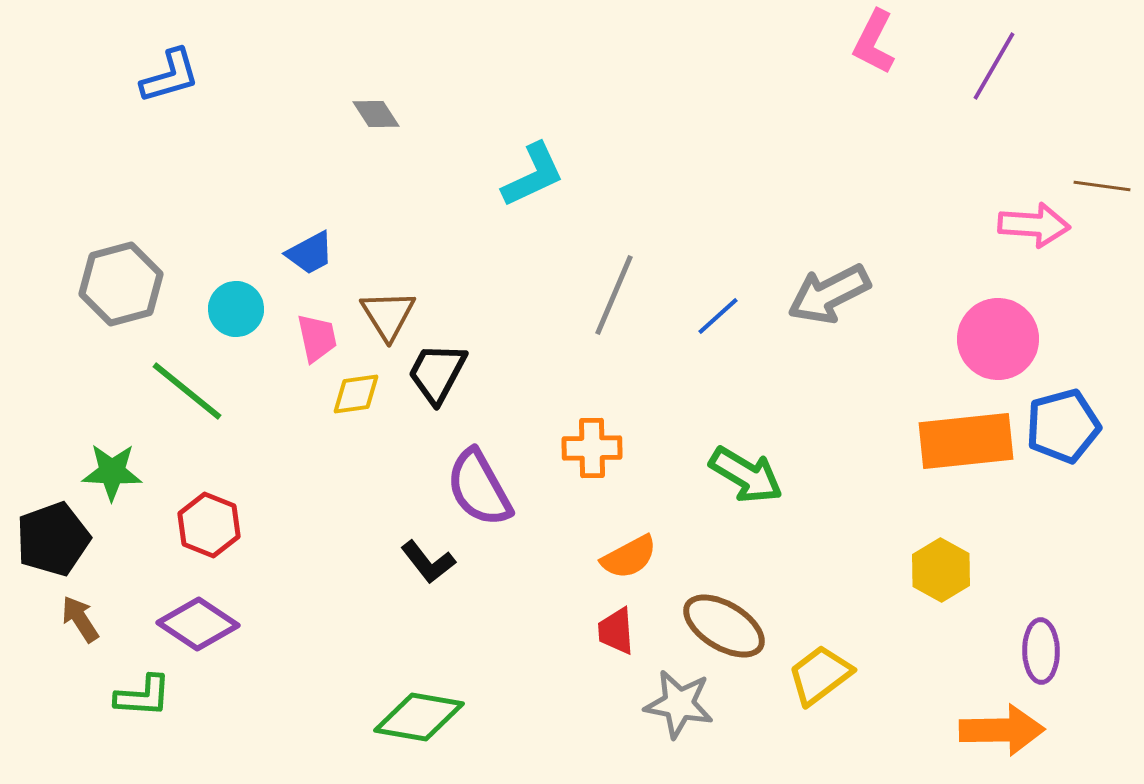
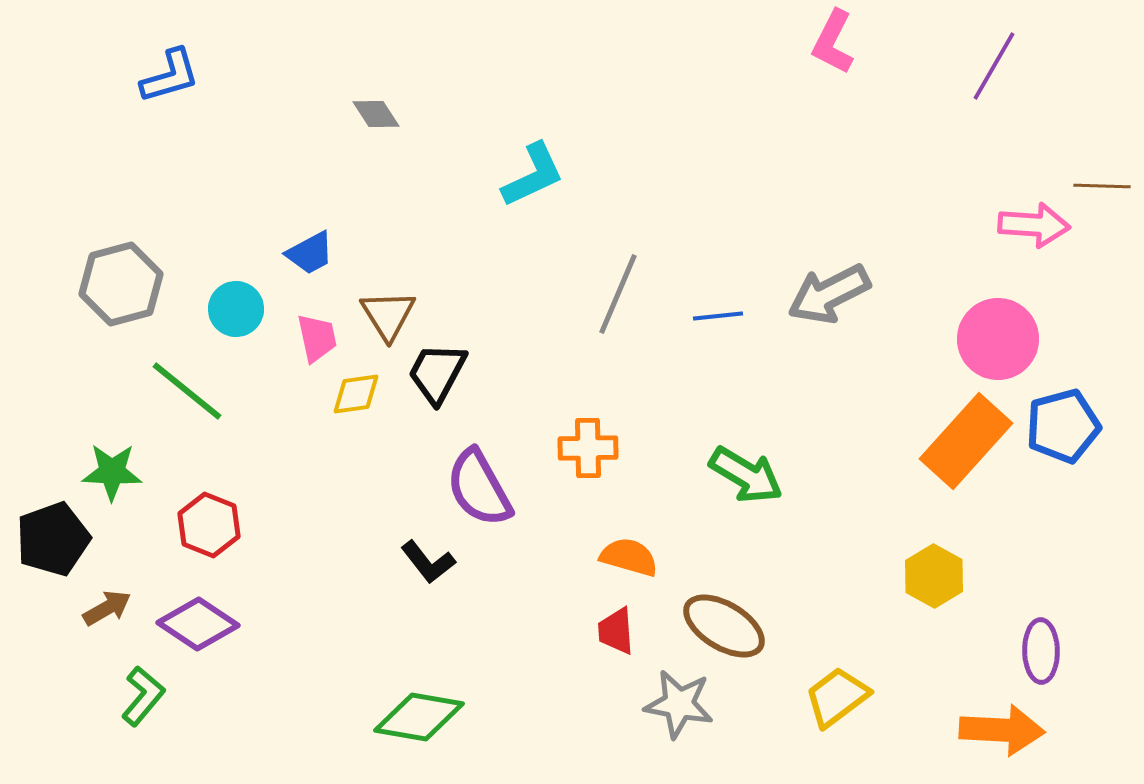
pink L-shape: moved 41 px left
brown line: rotated 6 degrees counterclockwise
gray line: moved 4 px right, 1 px up
blue line: rotated 36 degrees clockwise
orange rectangle: rotated 42 degrees counterclockwise
orange cross: moved 4 px left
orange semicircle: rotated 136 degrees counterclockwise
yellow hexagon: moved 7 px left, 6 px down
brown arrow: moved 27 px right, 11 px up; rotated 93 degrees clockwise
yellow trapezoid: moved 17 px right, 22 px down
green L-shape: rotated 54 degrees counterclockwise
orange arrow: rotated 4 degrees clockwise
